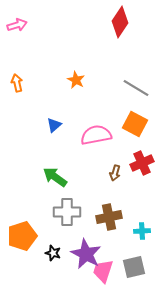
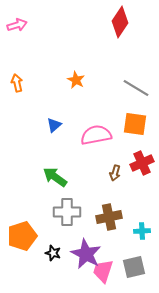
orange square: rotated 20 degrees counterclockwise
